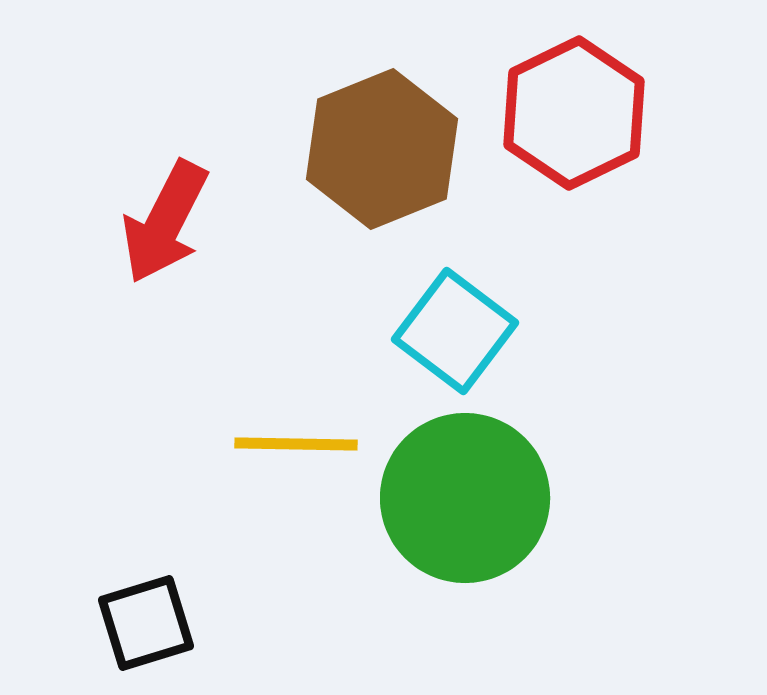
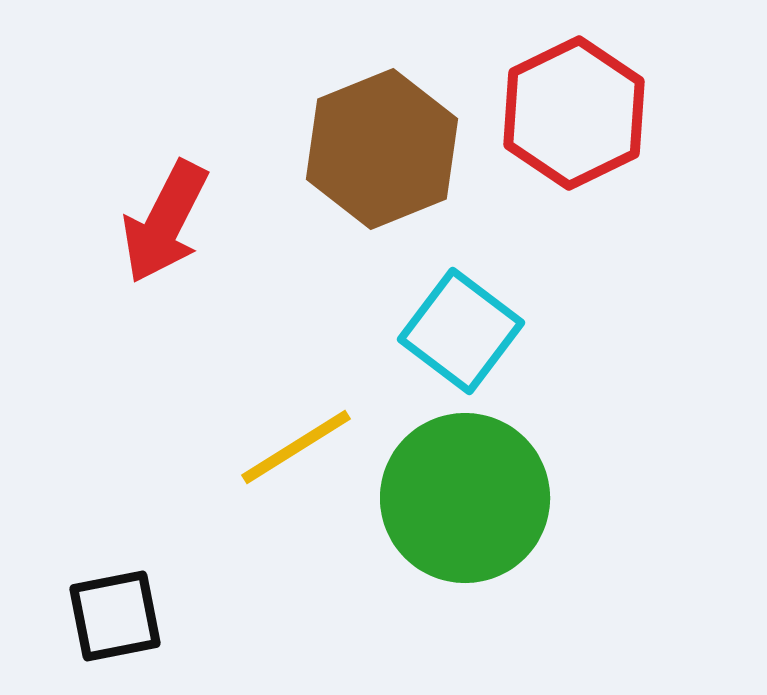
cyan square: moved 6 px right
yellow line: moved 3 px down; rotated 33 degrees counterclockwise
black square: moved 31 px left, 7 px up; rotated 6 degrees clockwise
